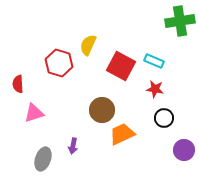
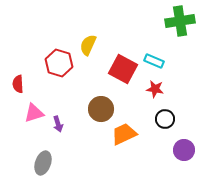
red square: moved 2 px right, 3 px down
brown circle: moved 1 px left, 1 px up
black circle: moved 1 px right, 1 px down
orange trapezoid: moved 2 px right
purple arrow: moved 15 px left, 22 px up; rotated 28 degrees counterclockwise
gray ellipse: moved 4 px down
